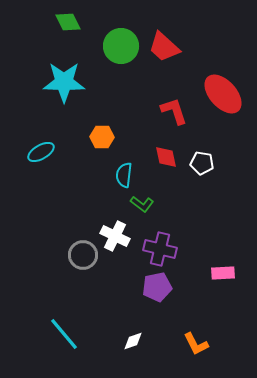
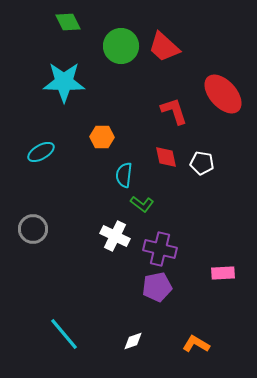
gray circle: moved 50 px left, 26 px up
orange L-shape: rotated 148 degrees clockwise
